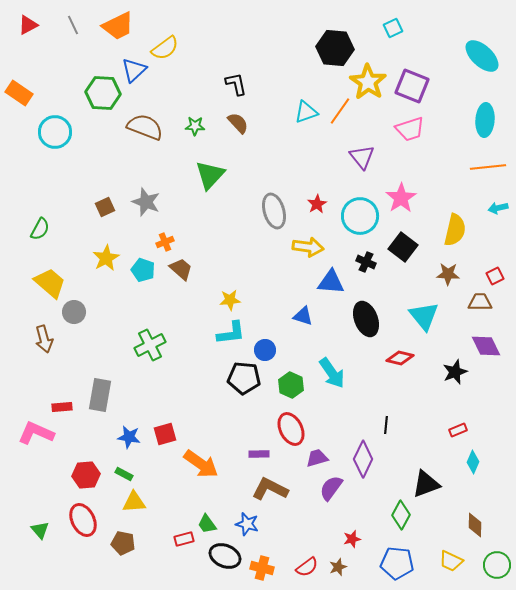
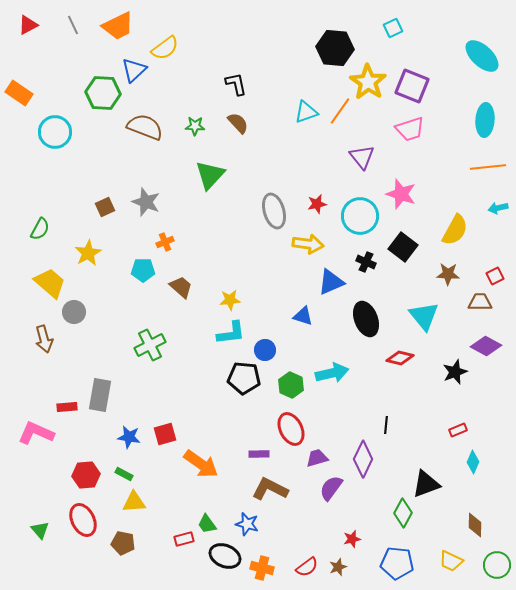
pink star at (401, 198): moved 4 px up; rotated 20 degrees counterclockwise
red star at (317, 204): rotated 18 degrees clockwise
yellow semicircle at (455, 230): rotated 16 degrees clockwise
yellow arrow at (308, 247): moved 3 px up
yellow star at (106, 258): moved 18 px left, 5 px up
brown trapezoid at (181, 269): moved 18 px down
cyan pentagon at (143, 270): rotated 20 degrees counterclockwise
blue triangle at (331, 282): rotated 28 degrees counterclockwise
purple diamond at (486, 346): rotated 36 degrees counterclockwise
cyan arrow at (332, 373): rotated 68 degrees counterclockwise
red rectangle at (62, 407): moved 5 px right
green diamond at (401, 515): moved 2 px right, 2 px up
